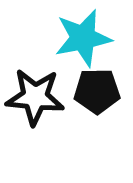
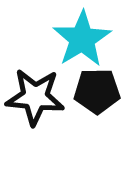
cyan star: moved 1 px left, 1 px down; rotated 20 degrees counterclockwise
